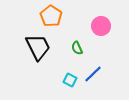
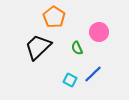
orange pentagon: moved 3 px right, 1 px down
pink circle: moved 2 px left, 6 px down
black trapezoid: rotated 108 degrees counterclockwise
